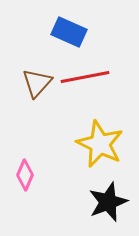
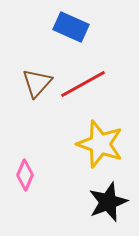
blue rectangle: moved 2 px right, 5 px up
red line: moved 2 px left, 7 px down; rotated 18 degrees counterclockwise
yellow star: rotated 6 degrees counterclockwise
